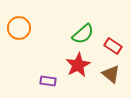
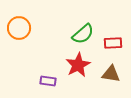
red rectangle: moved 3 px up; rotated 36 degrees counterclockwise
brown triangle: rotated 30 degrees counterclockwise
